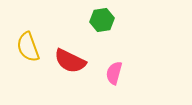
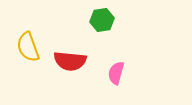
red semicircle: rotated 20 degrees counterclockwise
pink semicircle: moved 2 px right
